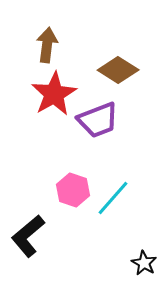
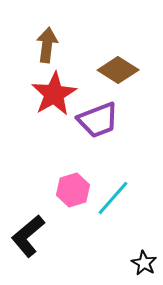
pink hexagon: rotated 24 degrees clockwise
